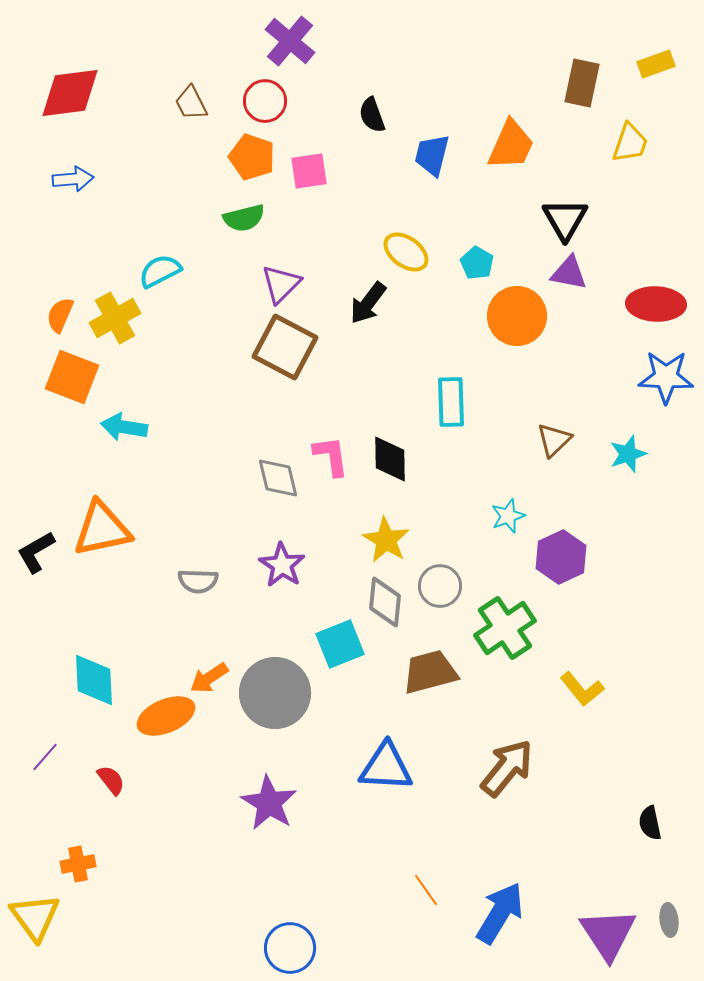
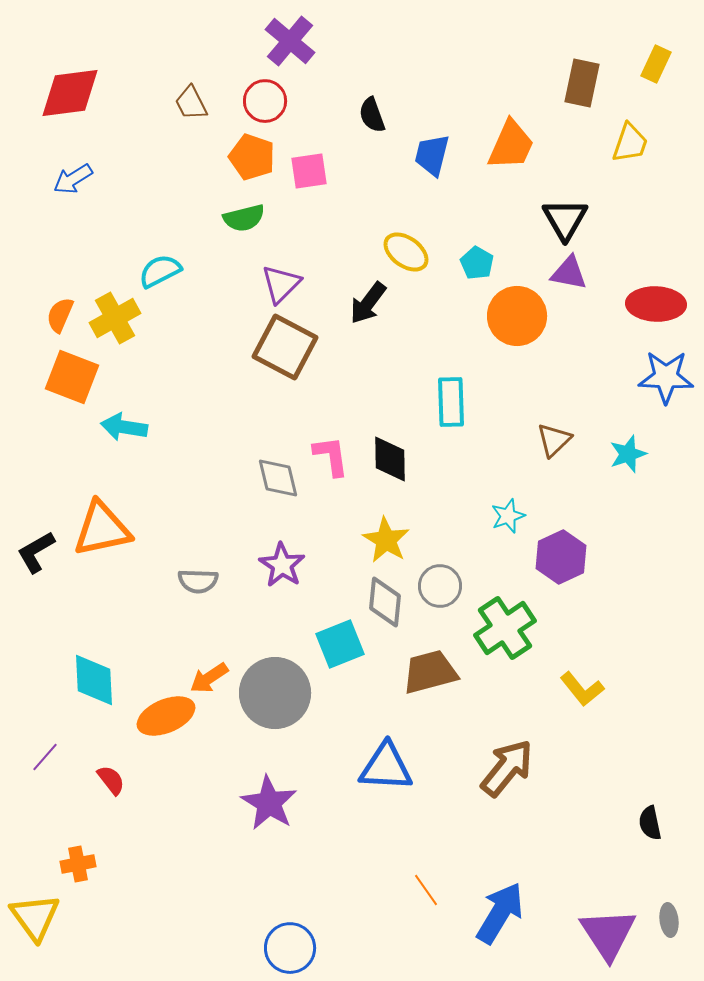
yellow rectangle at (656, 64): rotated 45 degrees counterclockwise
blue arrow at (73, 179): rotated 153 degrees clockwise
